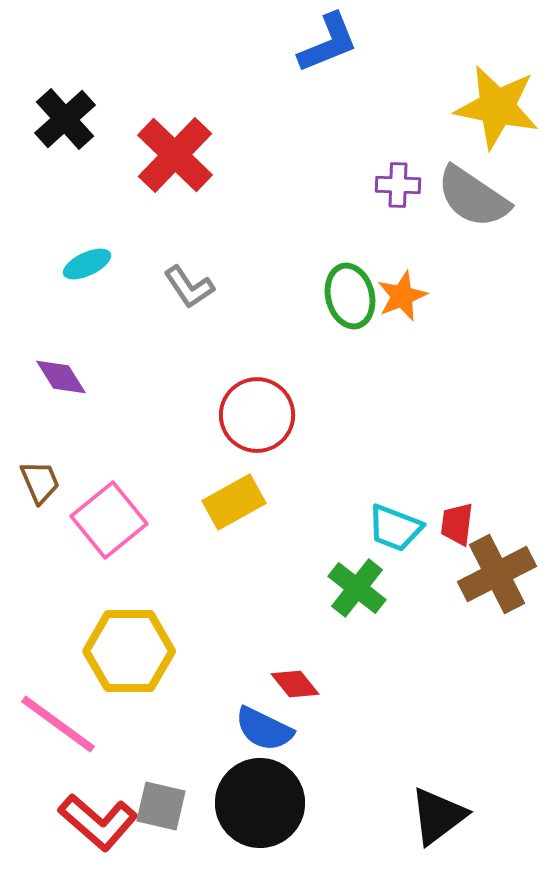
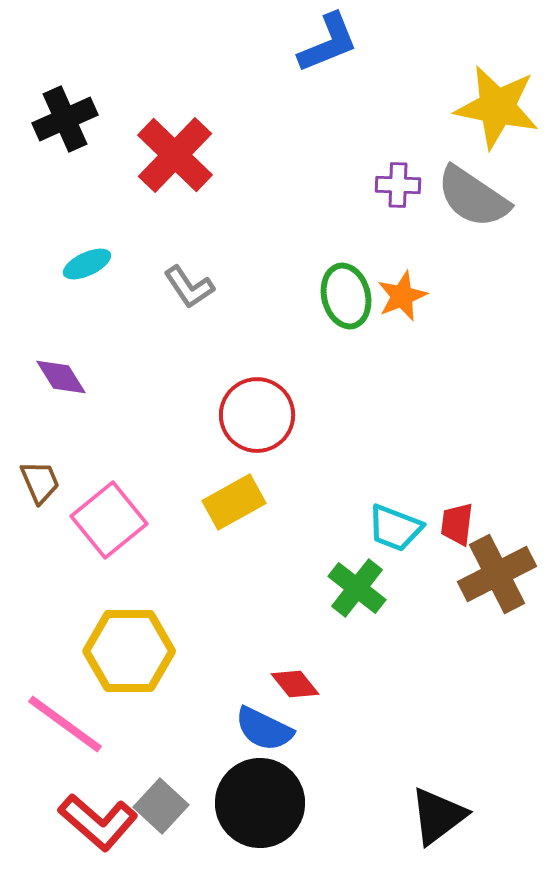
black cross: rotated 18 degrees clockwise
green ellipse: moved 4 px left
pink line: moved 7 px right
gray square: rotated 30 degrees clockwise
